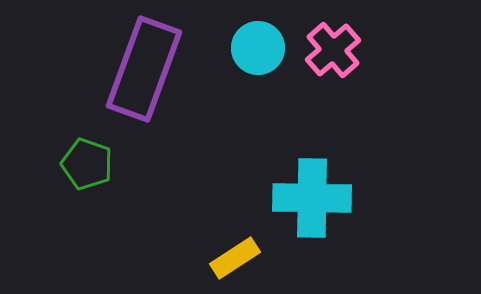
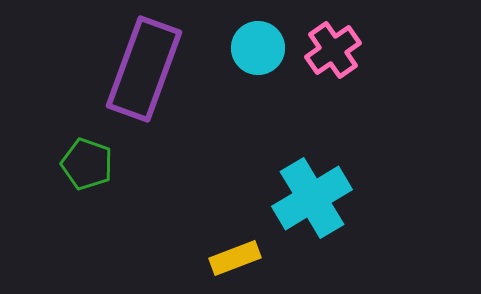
pink cross: rotated 6 degrees clockwise
cyan cross: rotated 32 degrees counterclockwise
yellow rectangle: rotated 12 degrees clockwise
